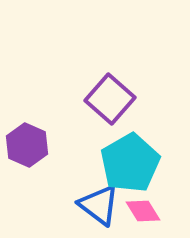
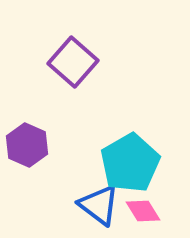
purple square: moved 37 px left, 37 px up
